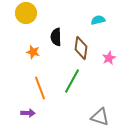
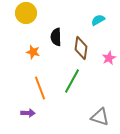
cyan semicircle: rotated 16 degrees counterclockwise
